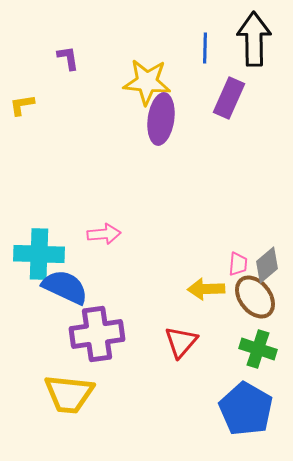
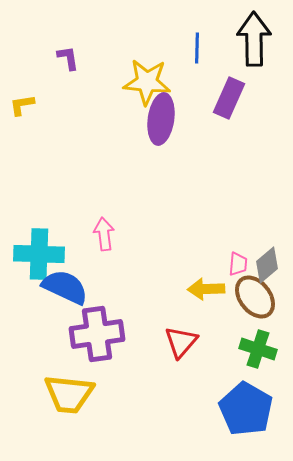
blue line: moved 8 px left
pink arrow: rotated 92 degrees counterclockwise
